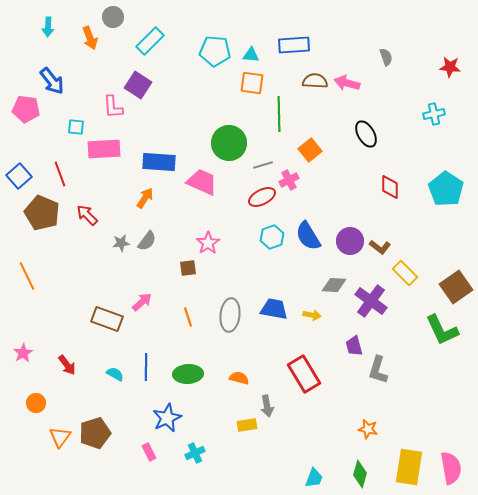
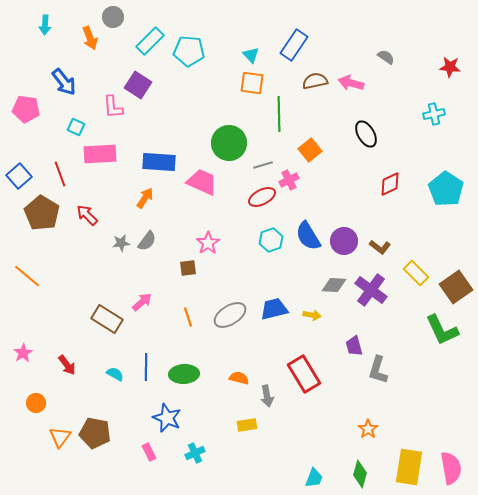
cyan arrow at (48, 27): moved 3 px left, 2 px up
blue rectangle at (294, 45): rotated 52 degrees counterclockwise
cyan pentagon at (215, 51): moved 26 px left
cyan triangle at (251, 55): rotated 42 degrees clockwise
gray semicircle at (386, 57): rotated 36 degrees counterclockwise
blue arrow at (52, 81): moved 12 px right, 1 px down
brown semicircle at (315, 81): rotated 15 degrees counterclockwise
pink arrow at (347, 83): moved 4 px right
cyan square at (76, 127): rotated 18 degrees clockwise
pink rectangle at (104, 149): moved 4 px left, 5 px down
red diamond at (390, 187): moved 3 px up; rotated 65 degrees clockwise
brown pentagon at (42, 213): rotated 8 degrees clockwise
cyan hexagon at (272, 237): moved 1 px left, 3 px down
purple circle at (350, 241): moved 6 px left
yellow rectangle at (405, 273): moved 11 px right
orange line at (27, 276): rotated 24 degrees counterclockwise
purple cross at (371, 301): moved 11 px up
blue trapezoid at (274, 309): rotated 24 degrees counterclockwise
gray ellipse at (230, 315): rotated 52 degrees clockwise
brown rectangle at (107, 319): rotated 12 degrees clockwise
green ellipse at (188, 374): moved 4 px left
gray arrow at (267, 406): moved 10 px up
blue star at (167, 418): rotated 24 degrees counterclockwise
orange star at (368, 429): rotated 24 degrees clockwise
brown pentagon at (95, 433): rotated 28 degrees clockwise
